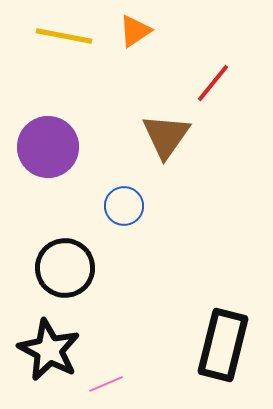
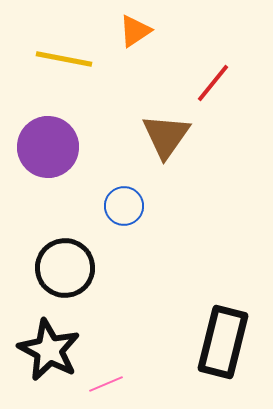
yellow line: moved 23 px down
black rectangle: moved 3 px up
